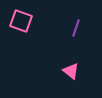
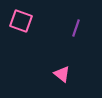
pink triangle: moved 9 px left, 3 px down
